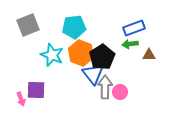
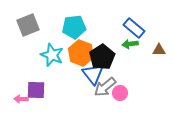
blue rectangle: rotated 60 degrees clockwise
brown triangle: moved 10 px right, 5 px up
gray arrow: rotated 130 degrees counterclockwise
pink circle: moved 1 px down
pink arrow: rotated 112 degrees clockwise
